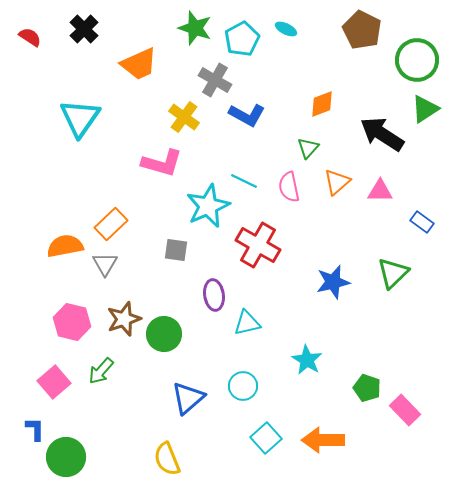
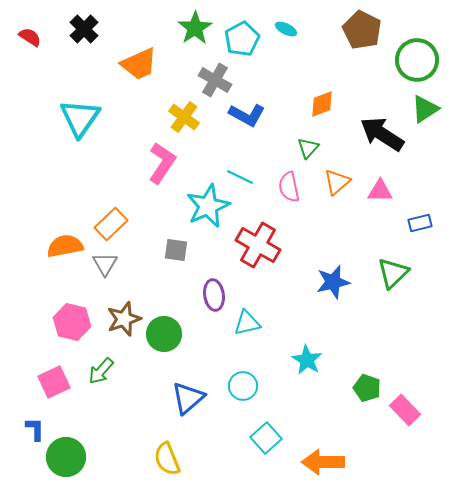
green star at (195, 28): rotated 20 degrees clockwise
pink L-shape at (162, 163): rotated 72 degrees counterclockwise
cyan line at (244, 181): moved 4 px left, 4 px up
blue rectangle at (422, 222): moved 2 px left, 1 px down; rotated 50 degrees counterclockwise
pink square at (54, 382): rotated 16 degrees clockwise
orange arrow at (323, 440): moved 22 px down
